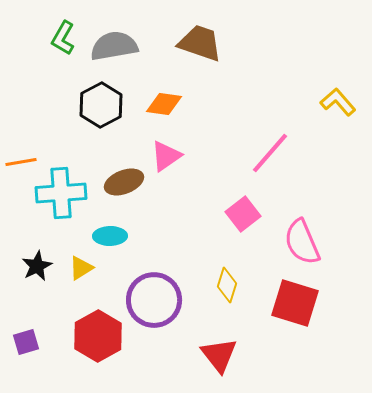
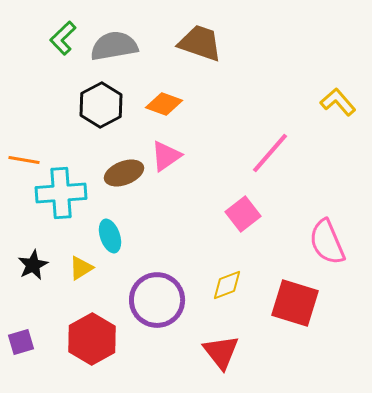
green L-shape: rotated 16 degrees clockwise
orange diamond: rotated 12 degrees clockwise
orange line: moved 3 px right, 2 px up; rotated 20 degrees clockwise
brown ellipse: moved 9 px up
cyan ellipse: rotated 72 degrees clockwise
pink semicircle: moved 25 px right
black star: moved 4 px left, 1 px up
yellow diamond: rotated 52 degrees clockwise
purple circle: moved 3 px right
red hexagon: moved 6 px left, 3 px down
purple square: moved 5 px left
red triangle: moved 2 px right, 3 px up
